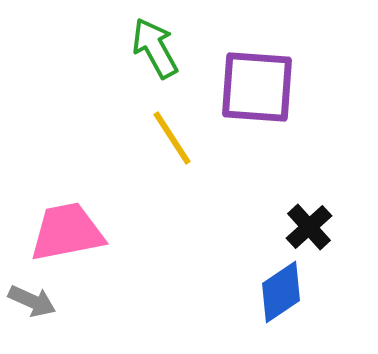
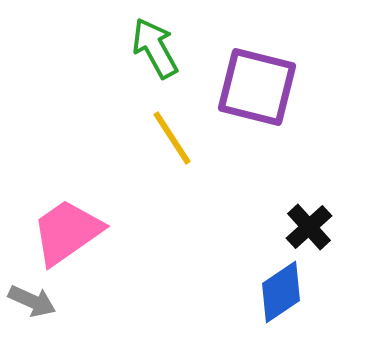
purple square: rotated 10 degrees clockwise
pink trapezoid: rotated 24 degrees counterclockwise
